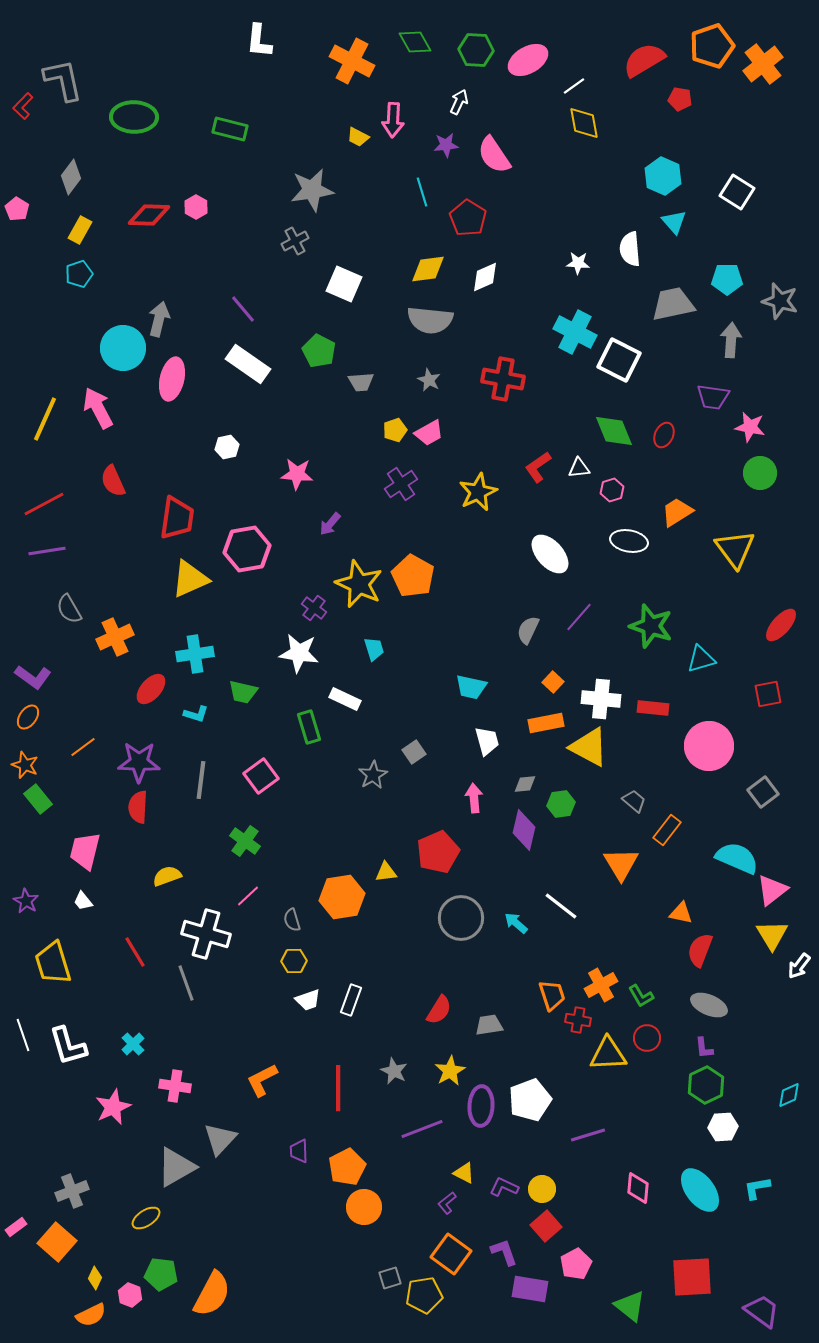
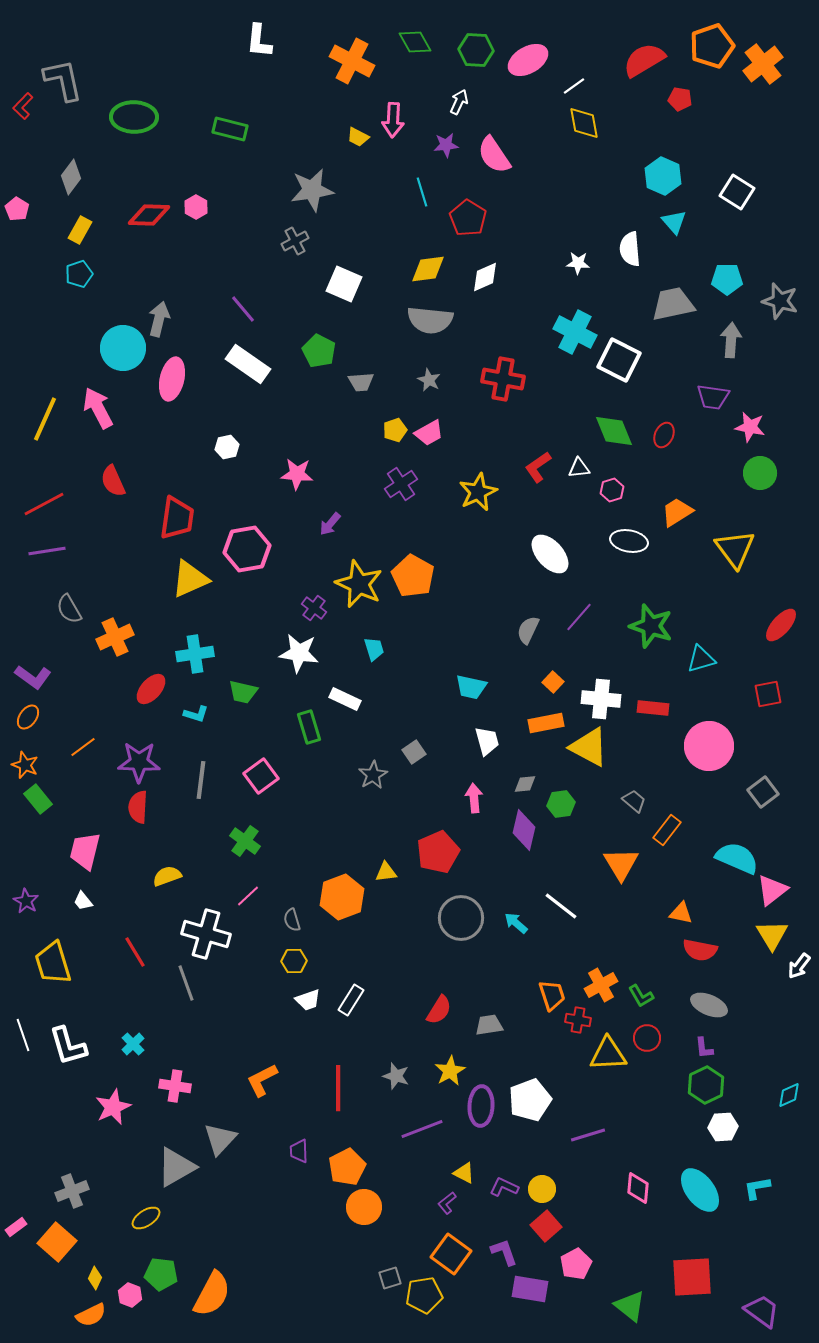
orange hexagon at (342, 897): rotated 12 degrees counterclockwise
red semicircle at (700, 950): rotated 100 degrees counterclockwise
white rectangle at (351, 1000): rotated 12 degrees clockwise
gray star at (394, 1071): moved 2 px right, 5 px down; rotated 8 degrees counterclockwise
